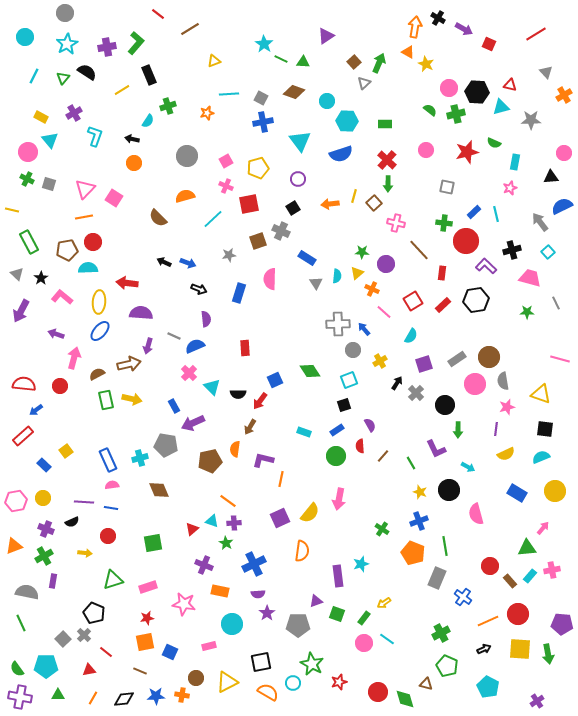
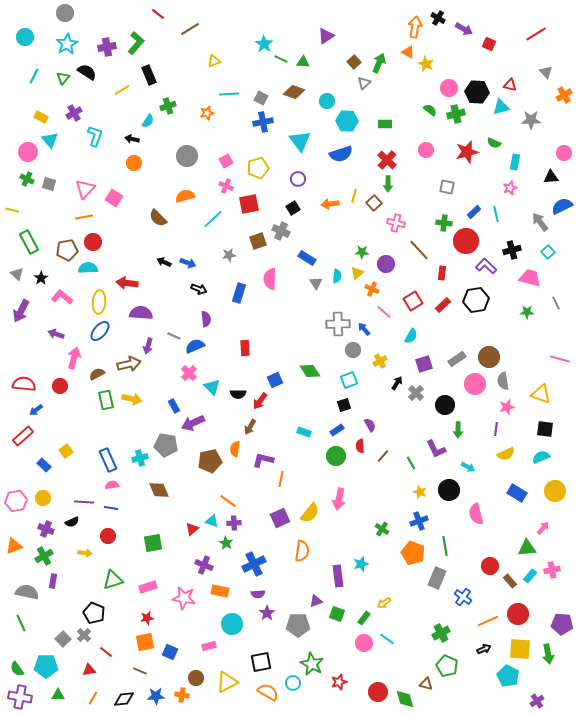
pink star at (184, 604): moved 6 px up
cyan pentagon at (488, 687): moved 20 px right, 11 px up
